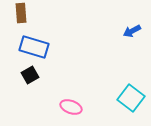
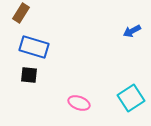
brown rectangle: rotated 36 degrees clockwise
black square: moved 1 px left; rotated 36 degrees clockwise
cyan square: rotated 20 degrees clockwise
pink ellipse: moved 8 px right, 4 px up
